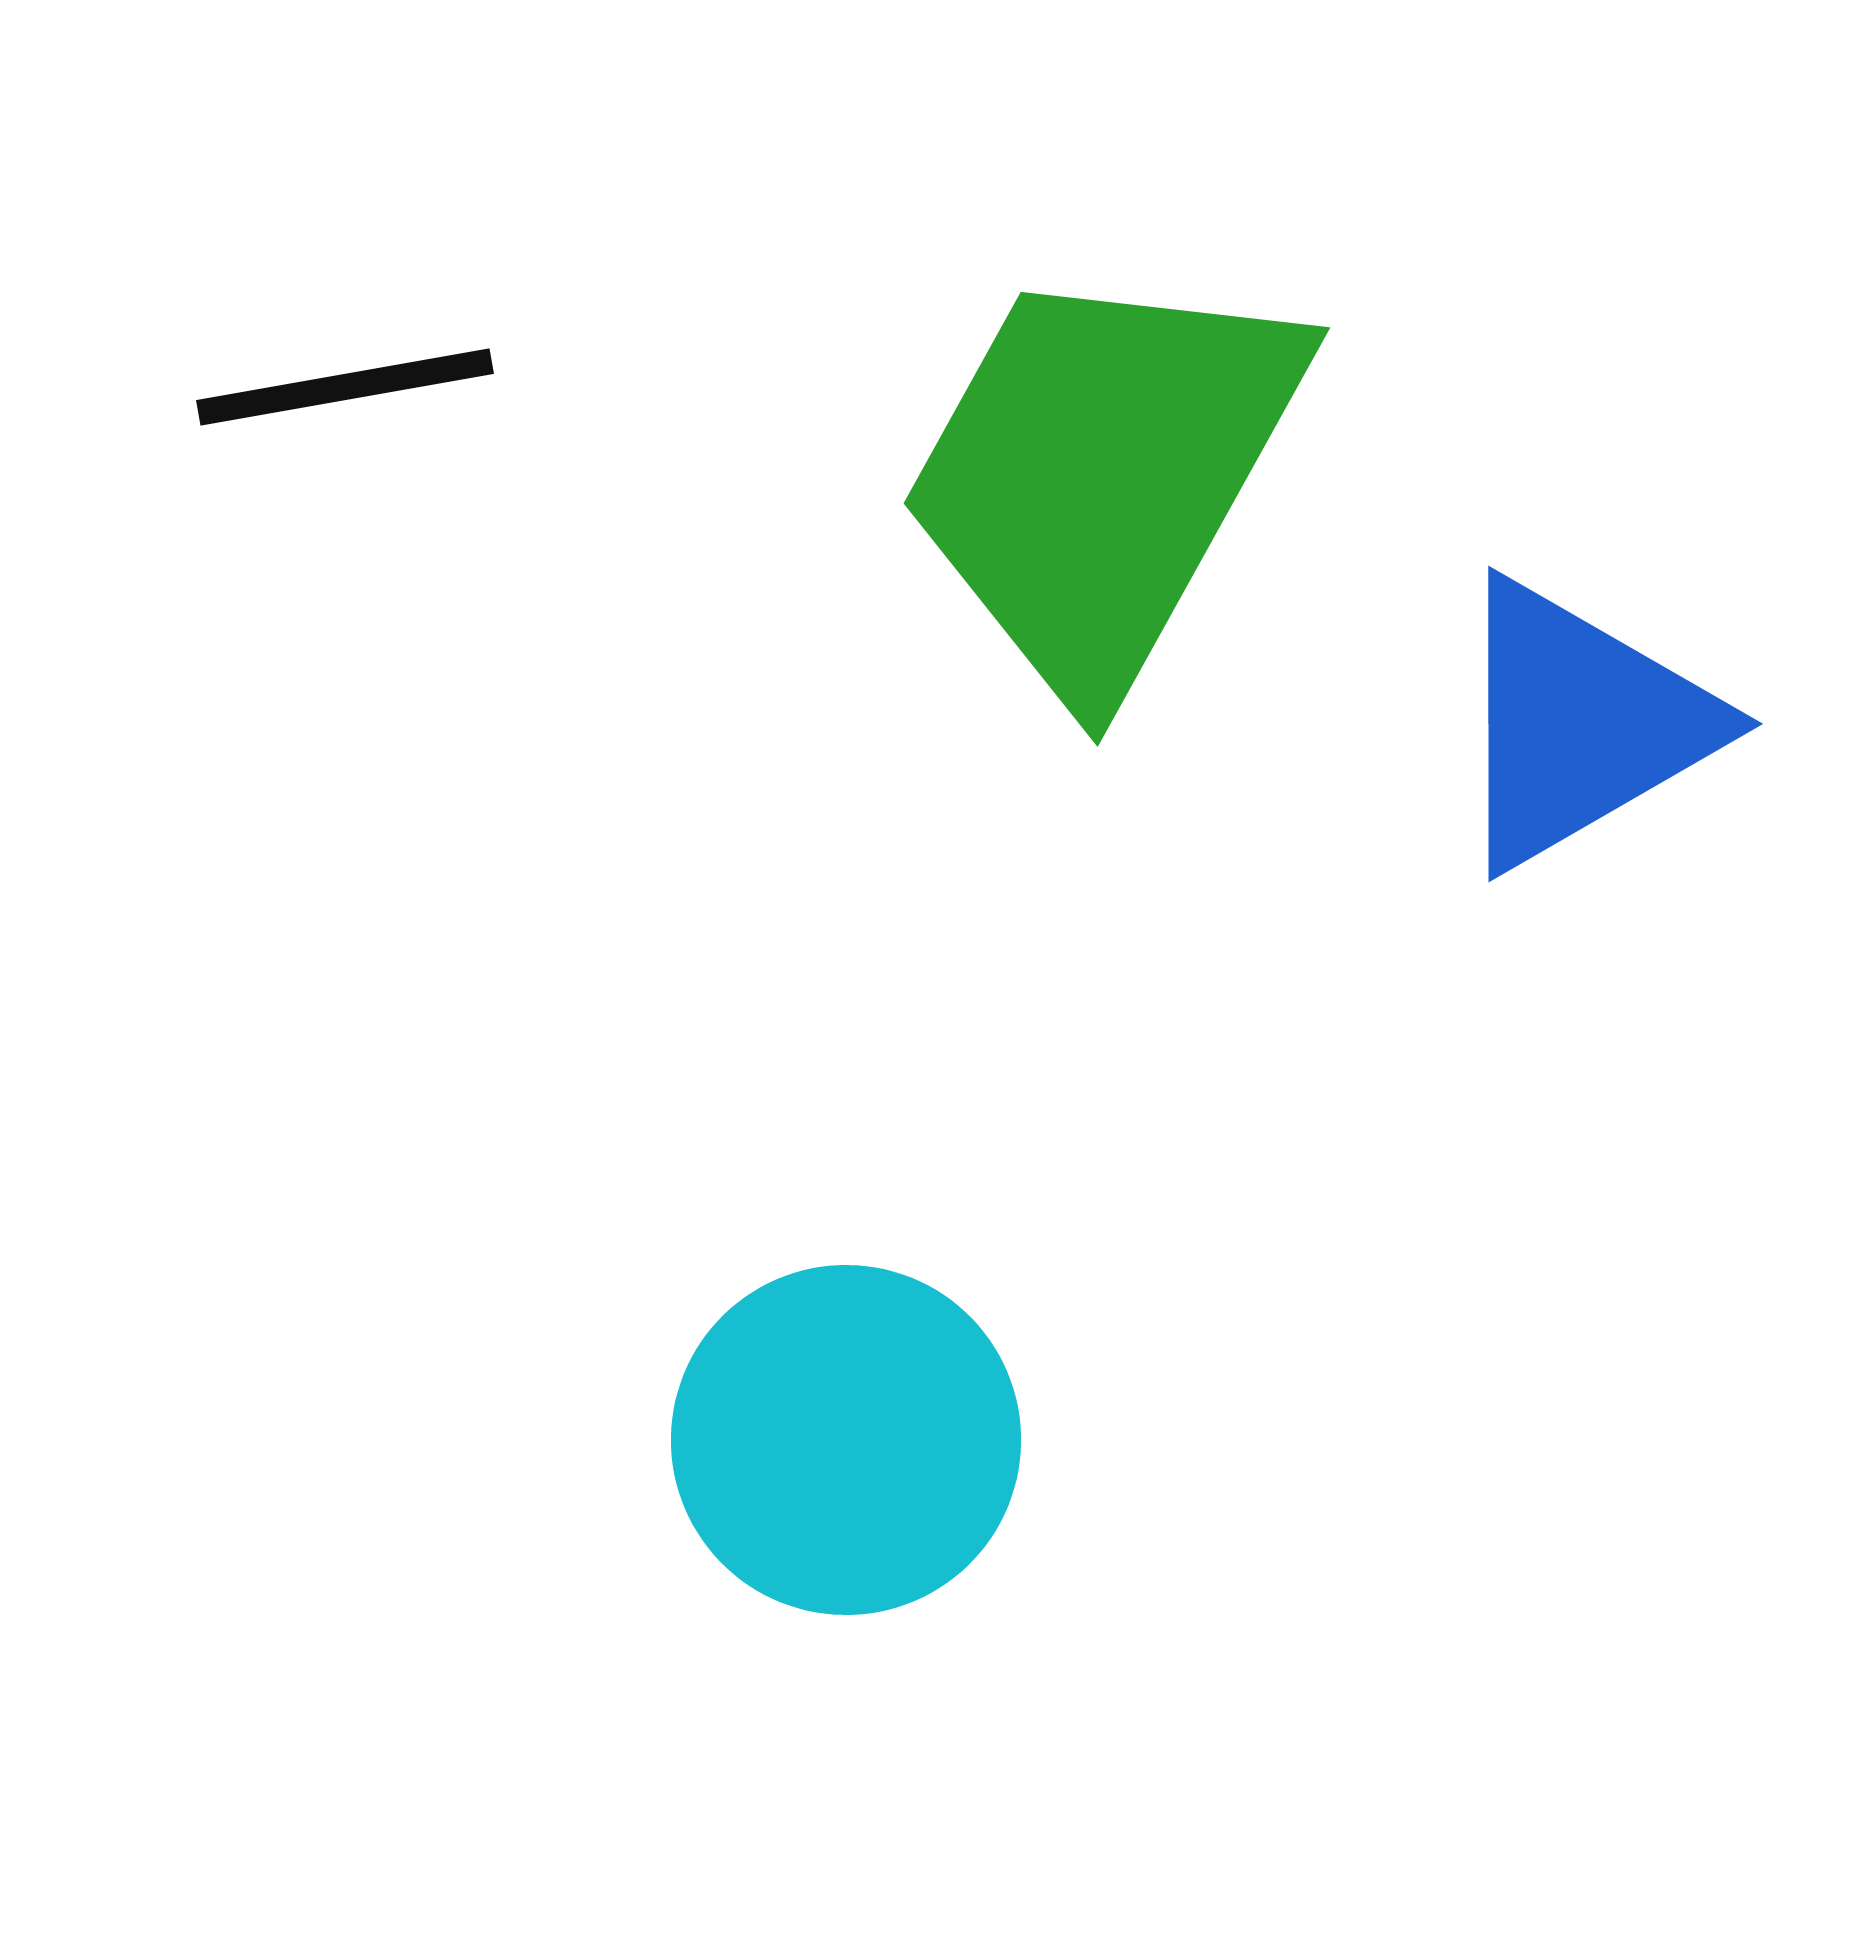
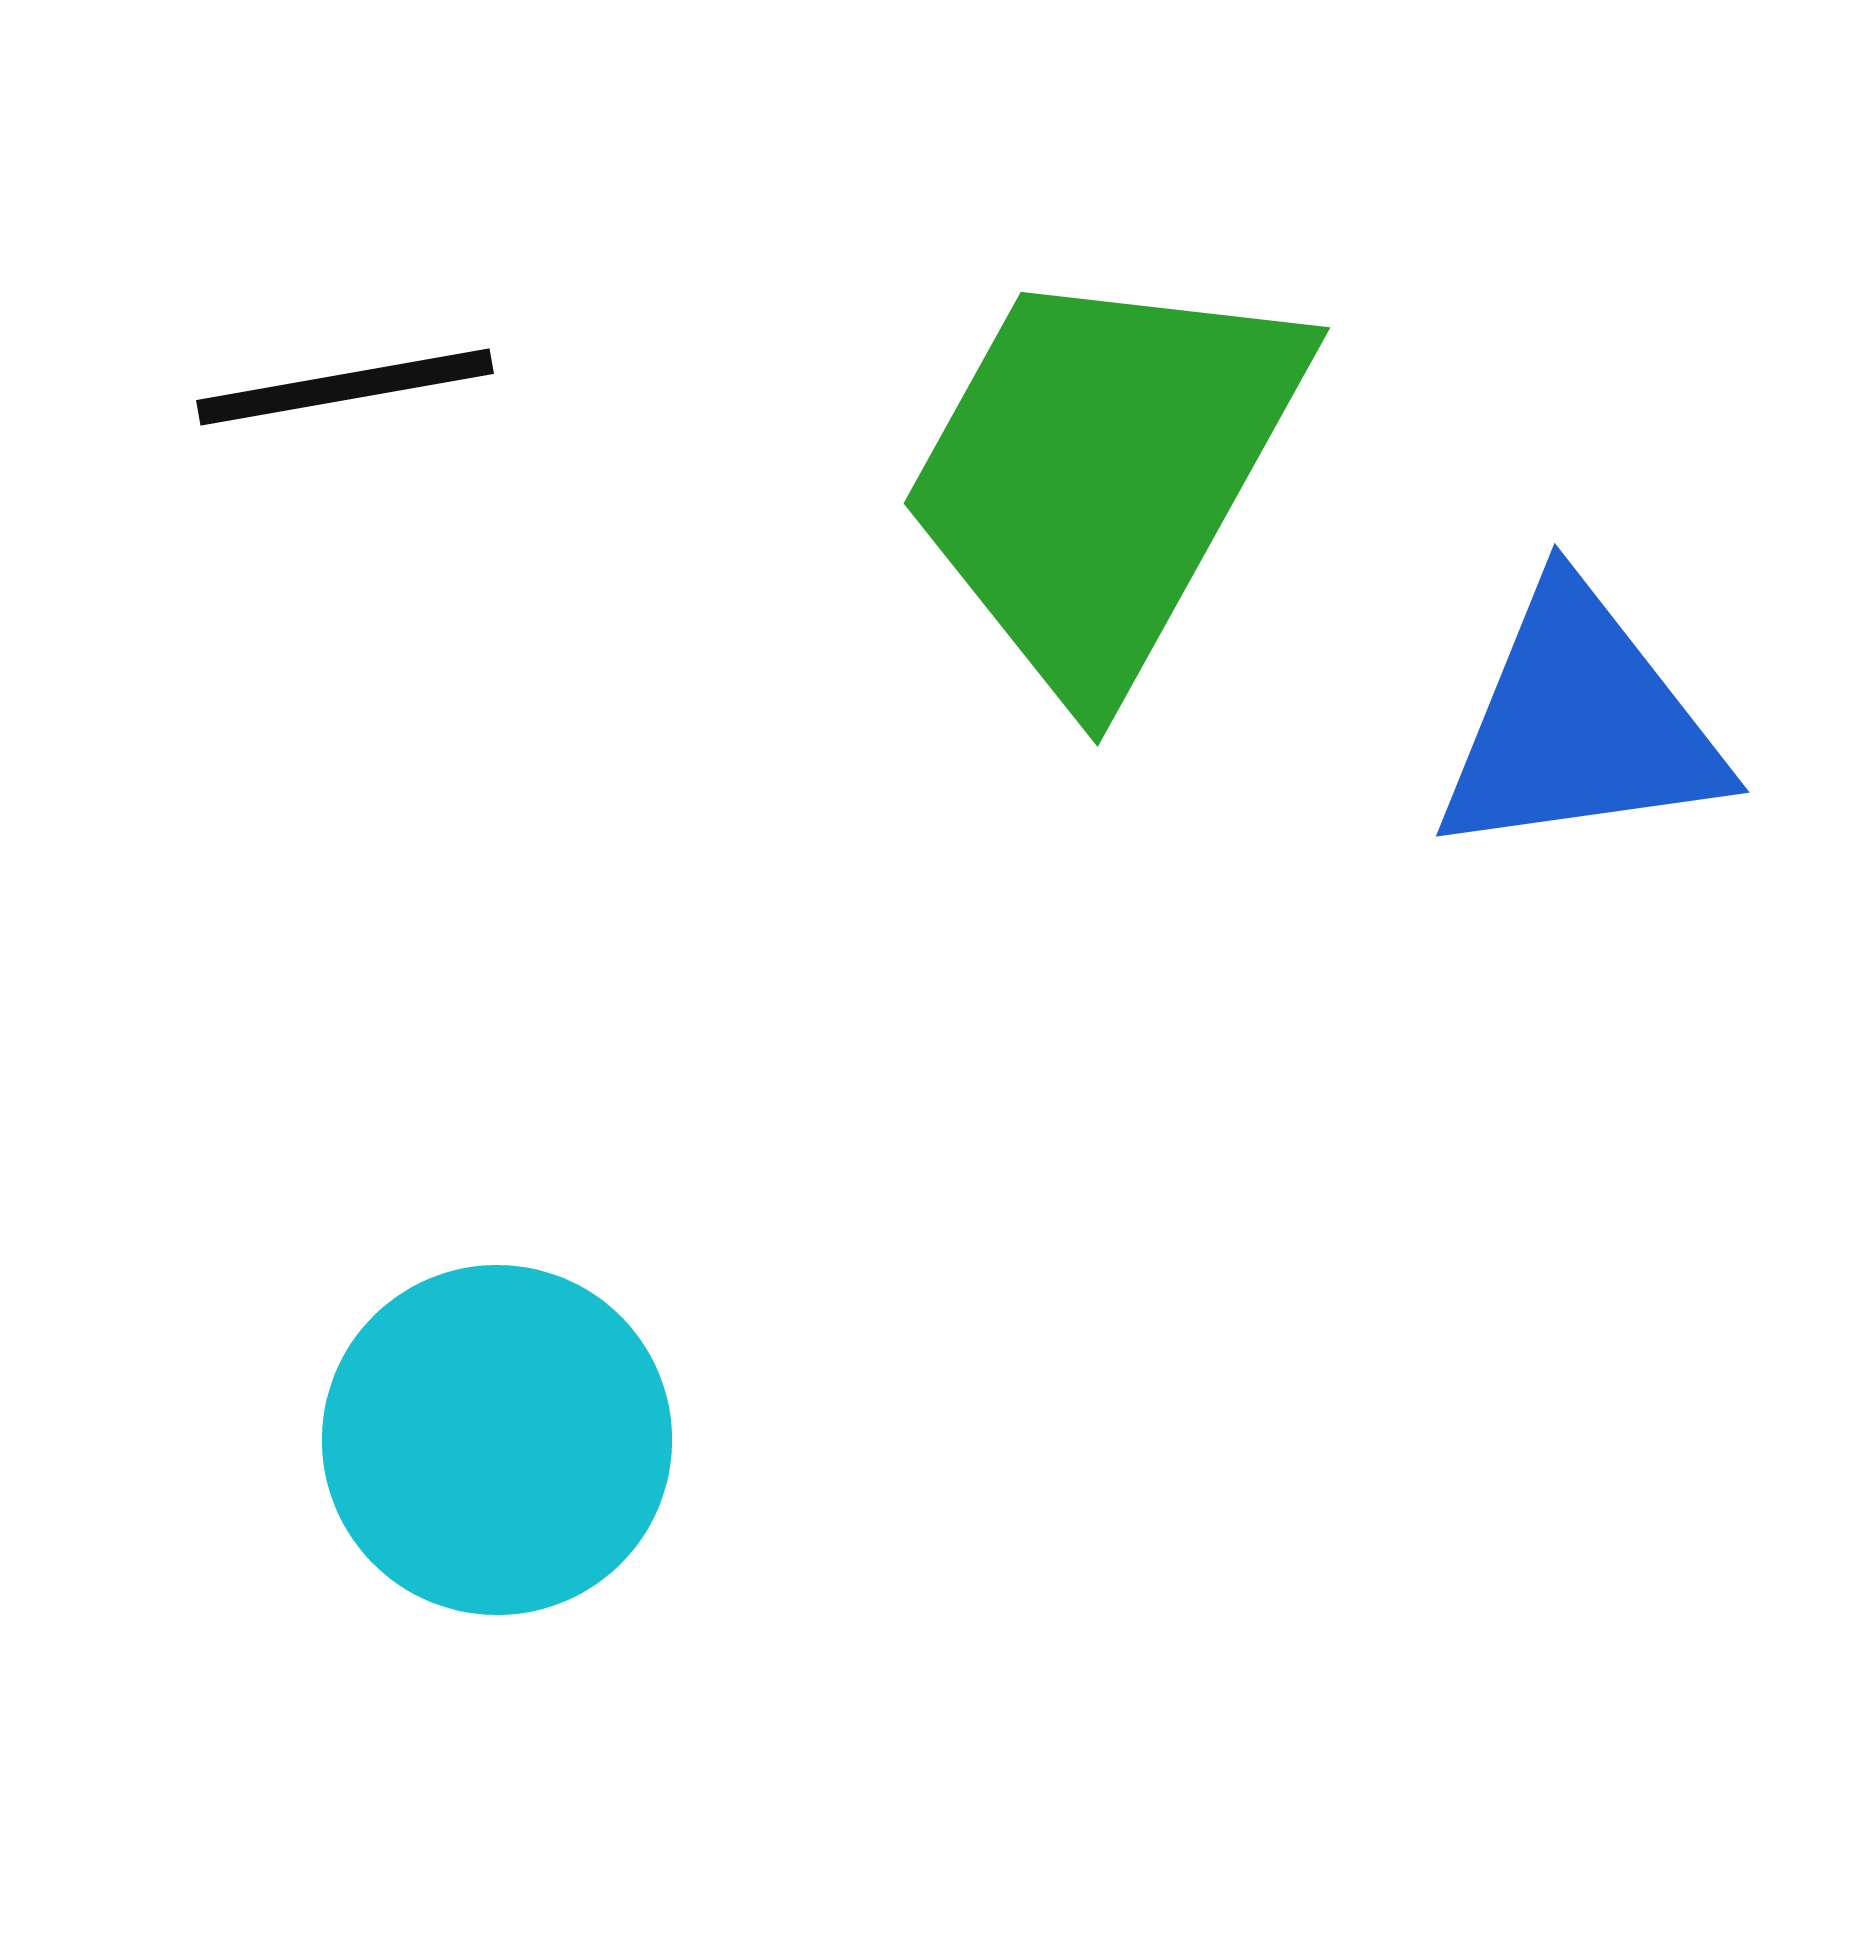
blue triangle: rotated 22 degrees clockwise
cyan circle: moved 349 px left
